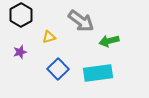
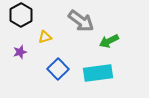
yellow triangle: moved 4 px left
green arrow: rotated 12 degrees counterclockwise
